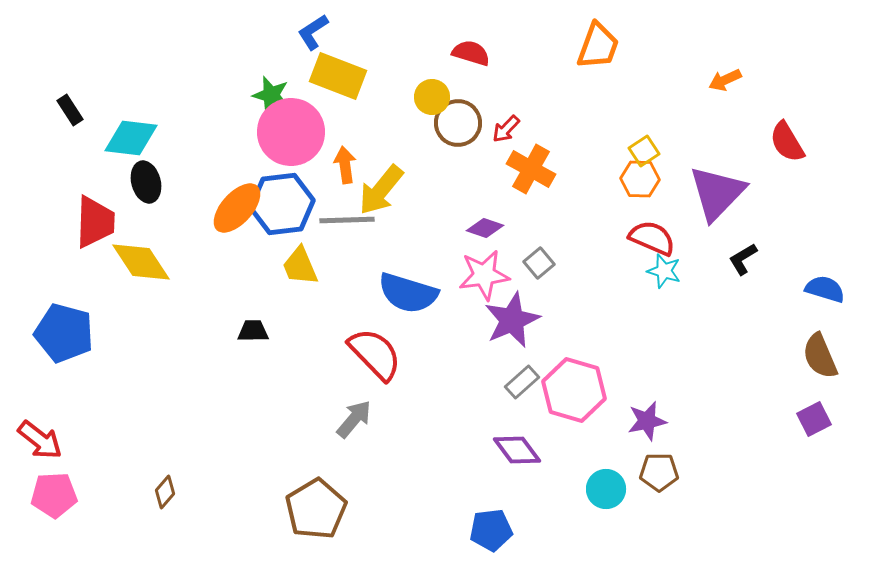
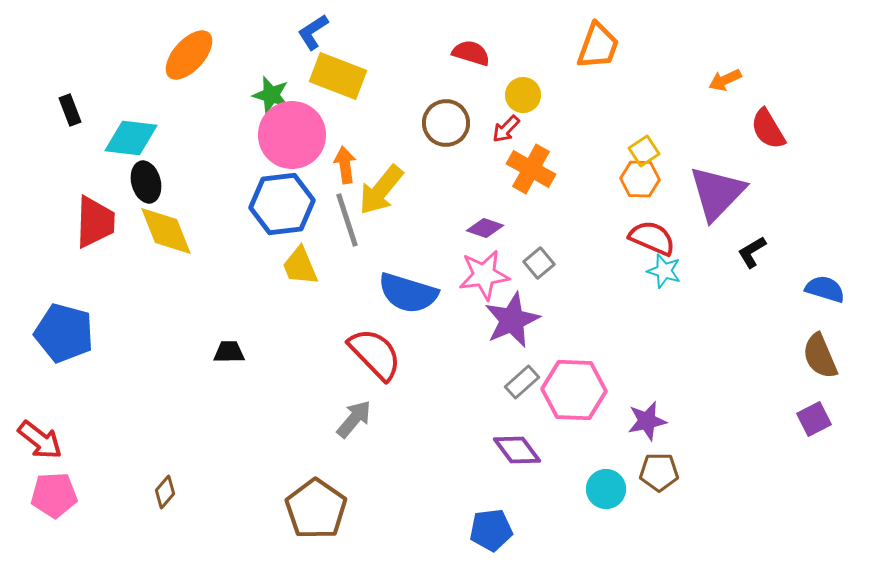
yellow circle at (432, 97): moved 91 px right, 2 px up
black rectangle at (70, 110): rotated 12 degrees clockwise
brown circle at (458, 123): moved 12 px left
pink circle at (291, 132): moved 1 px right, 3 px down
red semicircle at (787, 142): moved 19 px left, 13 px up
orange ellipse at (237, 208): moved 48 px left, 153 px up
gray line at (347, 220): rotated 74 degrees clockwise
black L-shape at (743, 259): moved 9 px right, 7 px up
yellow diamond at (141, 262): moved 25 px right, 31 px up; rotated 12 degrees clockwise
black trapezoid at (253, 331): moved 24 px left, 21 px down
pink hexagon at (574, 390): rotated 14 degrees counterclockwise
brown pentagon at (316, 509): rotated 6 degrees counterclockwise
